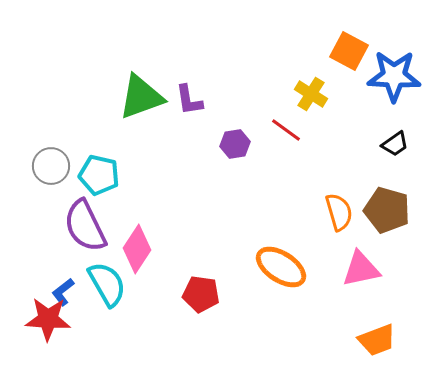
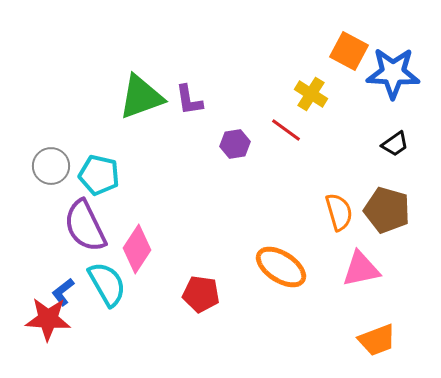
blue star: moved 1 px left, 3 px up
